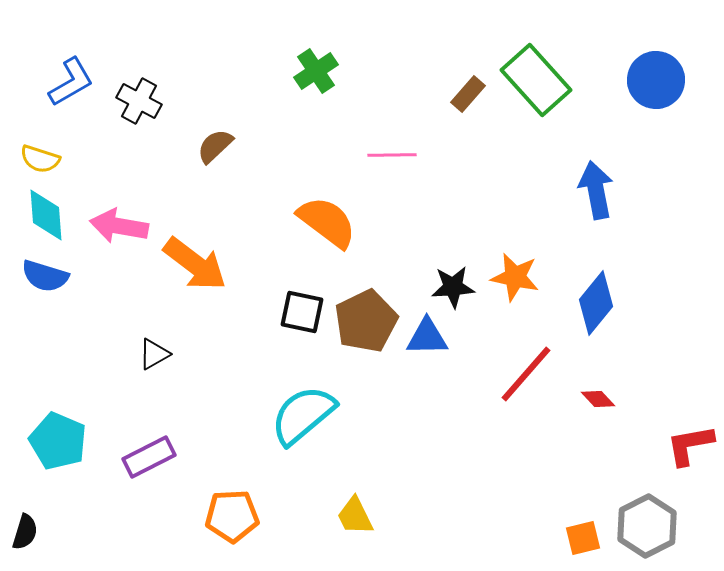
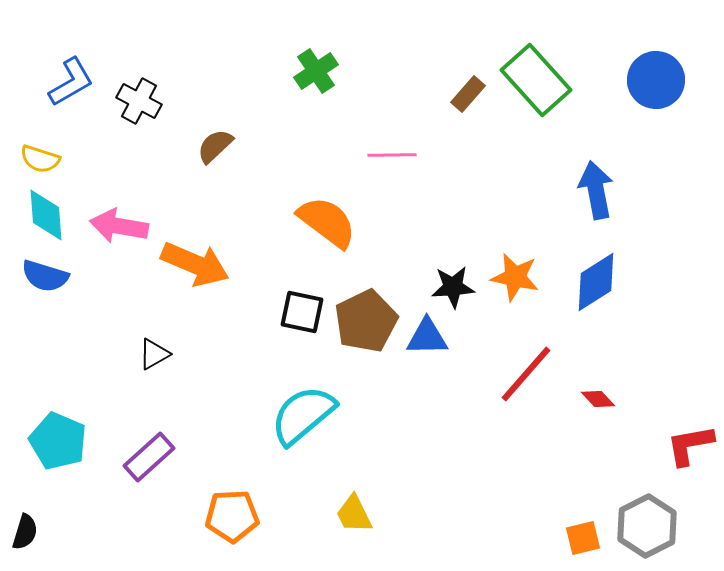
orange arrow: rotated 14 degrees counterclockwise
blue diamond: moved 21 px up; rotated 18 degrees clockwise
purple rectangle: rotated 15 degrees counterclockwise
yellow trapezoid: moved 1 px left, 2 px up
